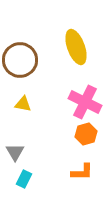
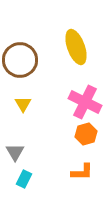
yellow triangle: rotated 48 degrees clockwise
